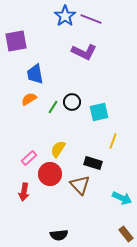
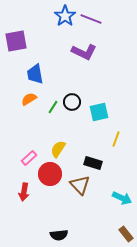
yellow line: moved 3 px right, 2 px up
